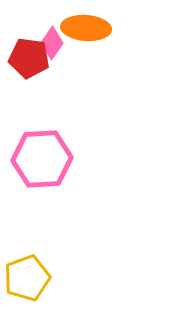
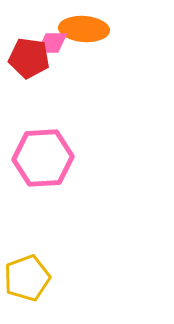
orange ellipse: moved 2 px left, 1 px down
pink diamond: rotated 56 degrees clockwise
pink hexagon: moved 1 px right, 1 px up
